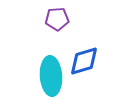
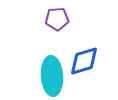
cyan ellipse: moved 1 px right
